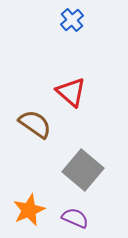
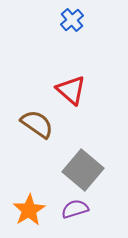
red triangle: moved 2 px up
brown semicircle: moved 2 px right
orange star: rotated 8 degrees counterclockwise
purple semicircle: moved 9 px up; rotated 40 degrees counterclockwise
